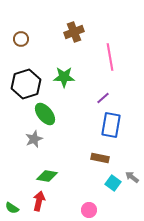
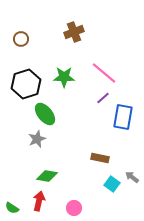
pink line: moved 6 px left, 16 px down; rotated 40 degrees counterclockwise
blue rectangle: moved 12 px right, 8 px up
gray star: moved 3 px right
cyan square: moved 1 px left, 1 px down
pink circle: moved 15 px left, 2 px up
